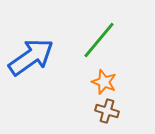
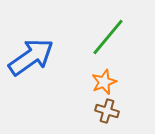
green line: moved 9 px right, 3 px up
orange star: rotated 30 degrees clockwise
